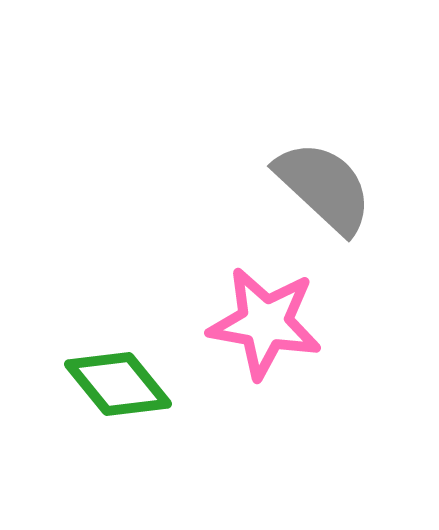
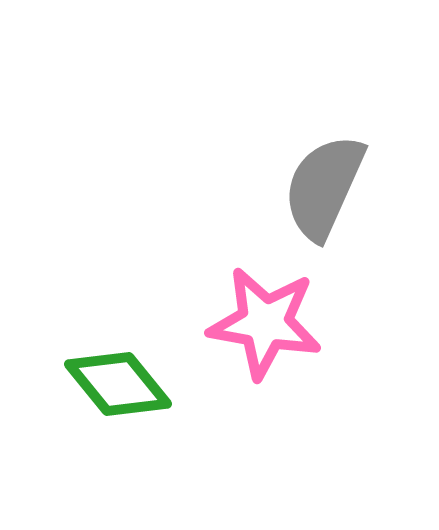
gray semicircle: rotated 109 degrees counterclockwise
